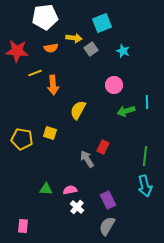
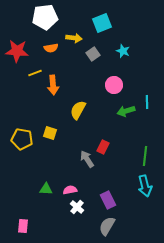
gray square: moved 2 px right, 5 px down
